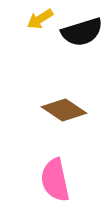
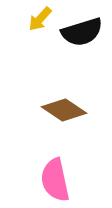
yellow arrow: rotated 16 degrees counterclockwise
